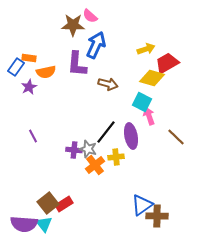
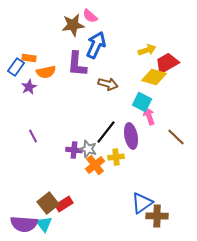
brown star: rotated 10 degrees counterclockwise
yellow arrow: moved 1 px right, 1 px down
yellow diamond: moved 2 px right, 1 px up
blue triangle: moved 2 px up
